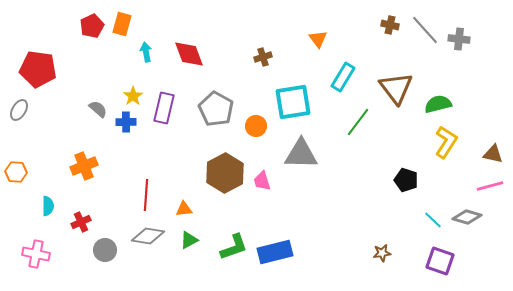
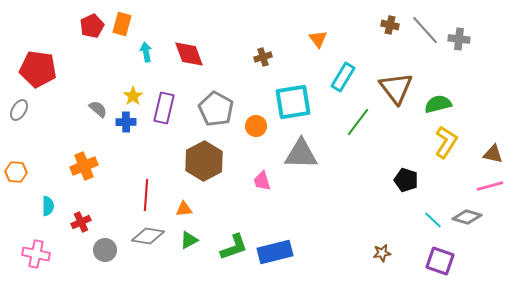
brown hexagon at (225, 173): moved 21 px left, 12 px up
